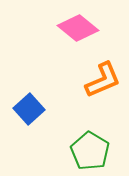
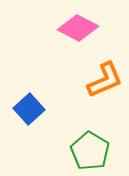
pink diamond: rotated 12 degrees counterclockwise
orange L-shape: moved 2 px right
